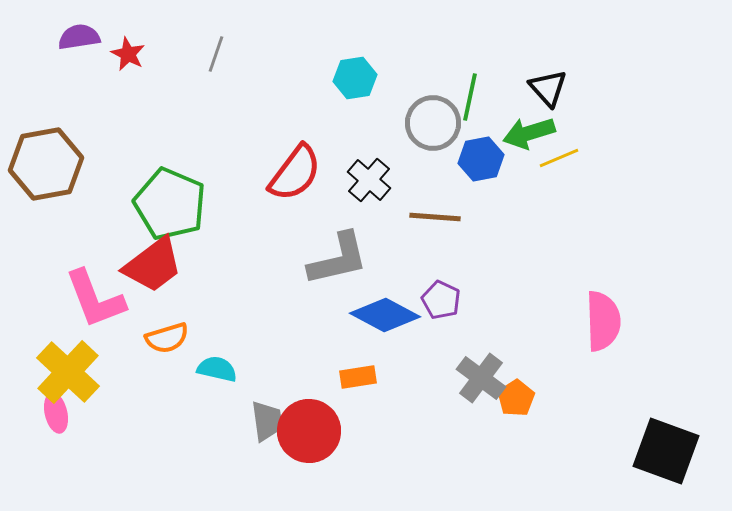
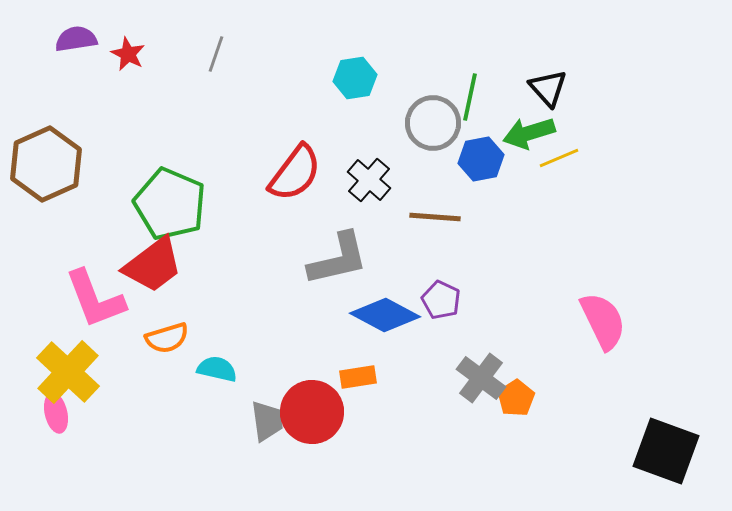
purple semicircle: moved 3 px left, 2 px down
brown hexagon: rotated 14 degrees counterclockwise
pink semicircle: rotated 24 degrees counterclockwise
red circle: moved 3 px right, 19 px up
